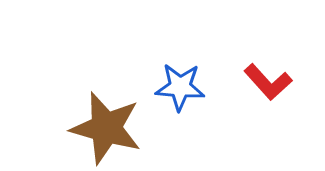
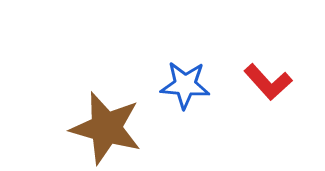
blue star: moved 5 px right, 2 px up
